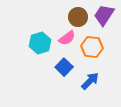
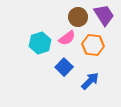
purple trapezoid: rotated 115 degrees clockwise
orange hexagon: moved 1 px right, 2 px up
